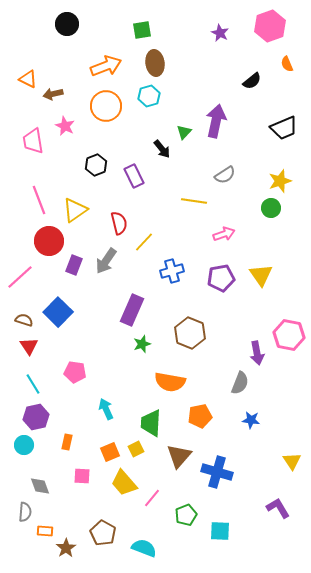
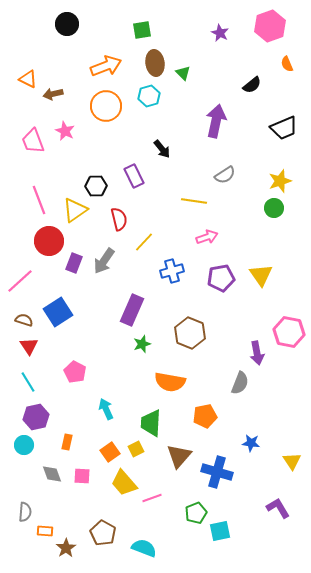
black semicircle at (252, 81): moved 4 px down
pink star at (65, 126): moved 5 px down
green triangle at (184, 132): moved 1 px left, 59 px up; rotated 28 degrees counterclockwise
pink trapezoid at (33, 141): rotated 12 degrees counterclockwise
black hexagon at (96, 165): moved 21 px down; rotated 20 degrees clockwise
green circle at (271, 208): moved 3 px right
red semicircle at (119, 223): moved 4 px up
pink arrow at (224, 234): moved 17 px left, 3 px down
gray arrow at (106, 261): moved 2 px left
purple rectangle at (74, 265): moved 2 px up
pink line at (20, 277): moved 4 px down
blue square at (58, 312): rotated 12 degrees clockwise
pink hexagon at (289, 335): moved 3 px up
pink pentagon at (75, 372): rotated 20 degrees clockwise
cyan line at (33, 384): moved 5 px left, 2 px up
orange pentagon at (200, 416): moved 5 px right
blue star at (251, 420): moved 23 px down
orange square at (110, 452): rotated 12 degrees counterclockwise
gray diamond at (40, 486): moved 12 px right, 12 px up
pink line at (152, 498): rotated 30 degrees clockwise
green pentagon at (186, 515): moved 10 px right, 2 px up
cyan square at (220, 531): rotated 15 degrees counterclockwise
